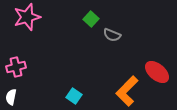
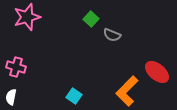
pink cross: rotated 30 degrees clockwise
